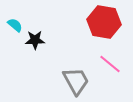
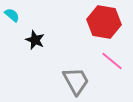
cyan semicircle: moved 3 px left, 10 px up
black star: rotated 24 degrees clockwise
pink line: moved 2 px right, 3 px up
